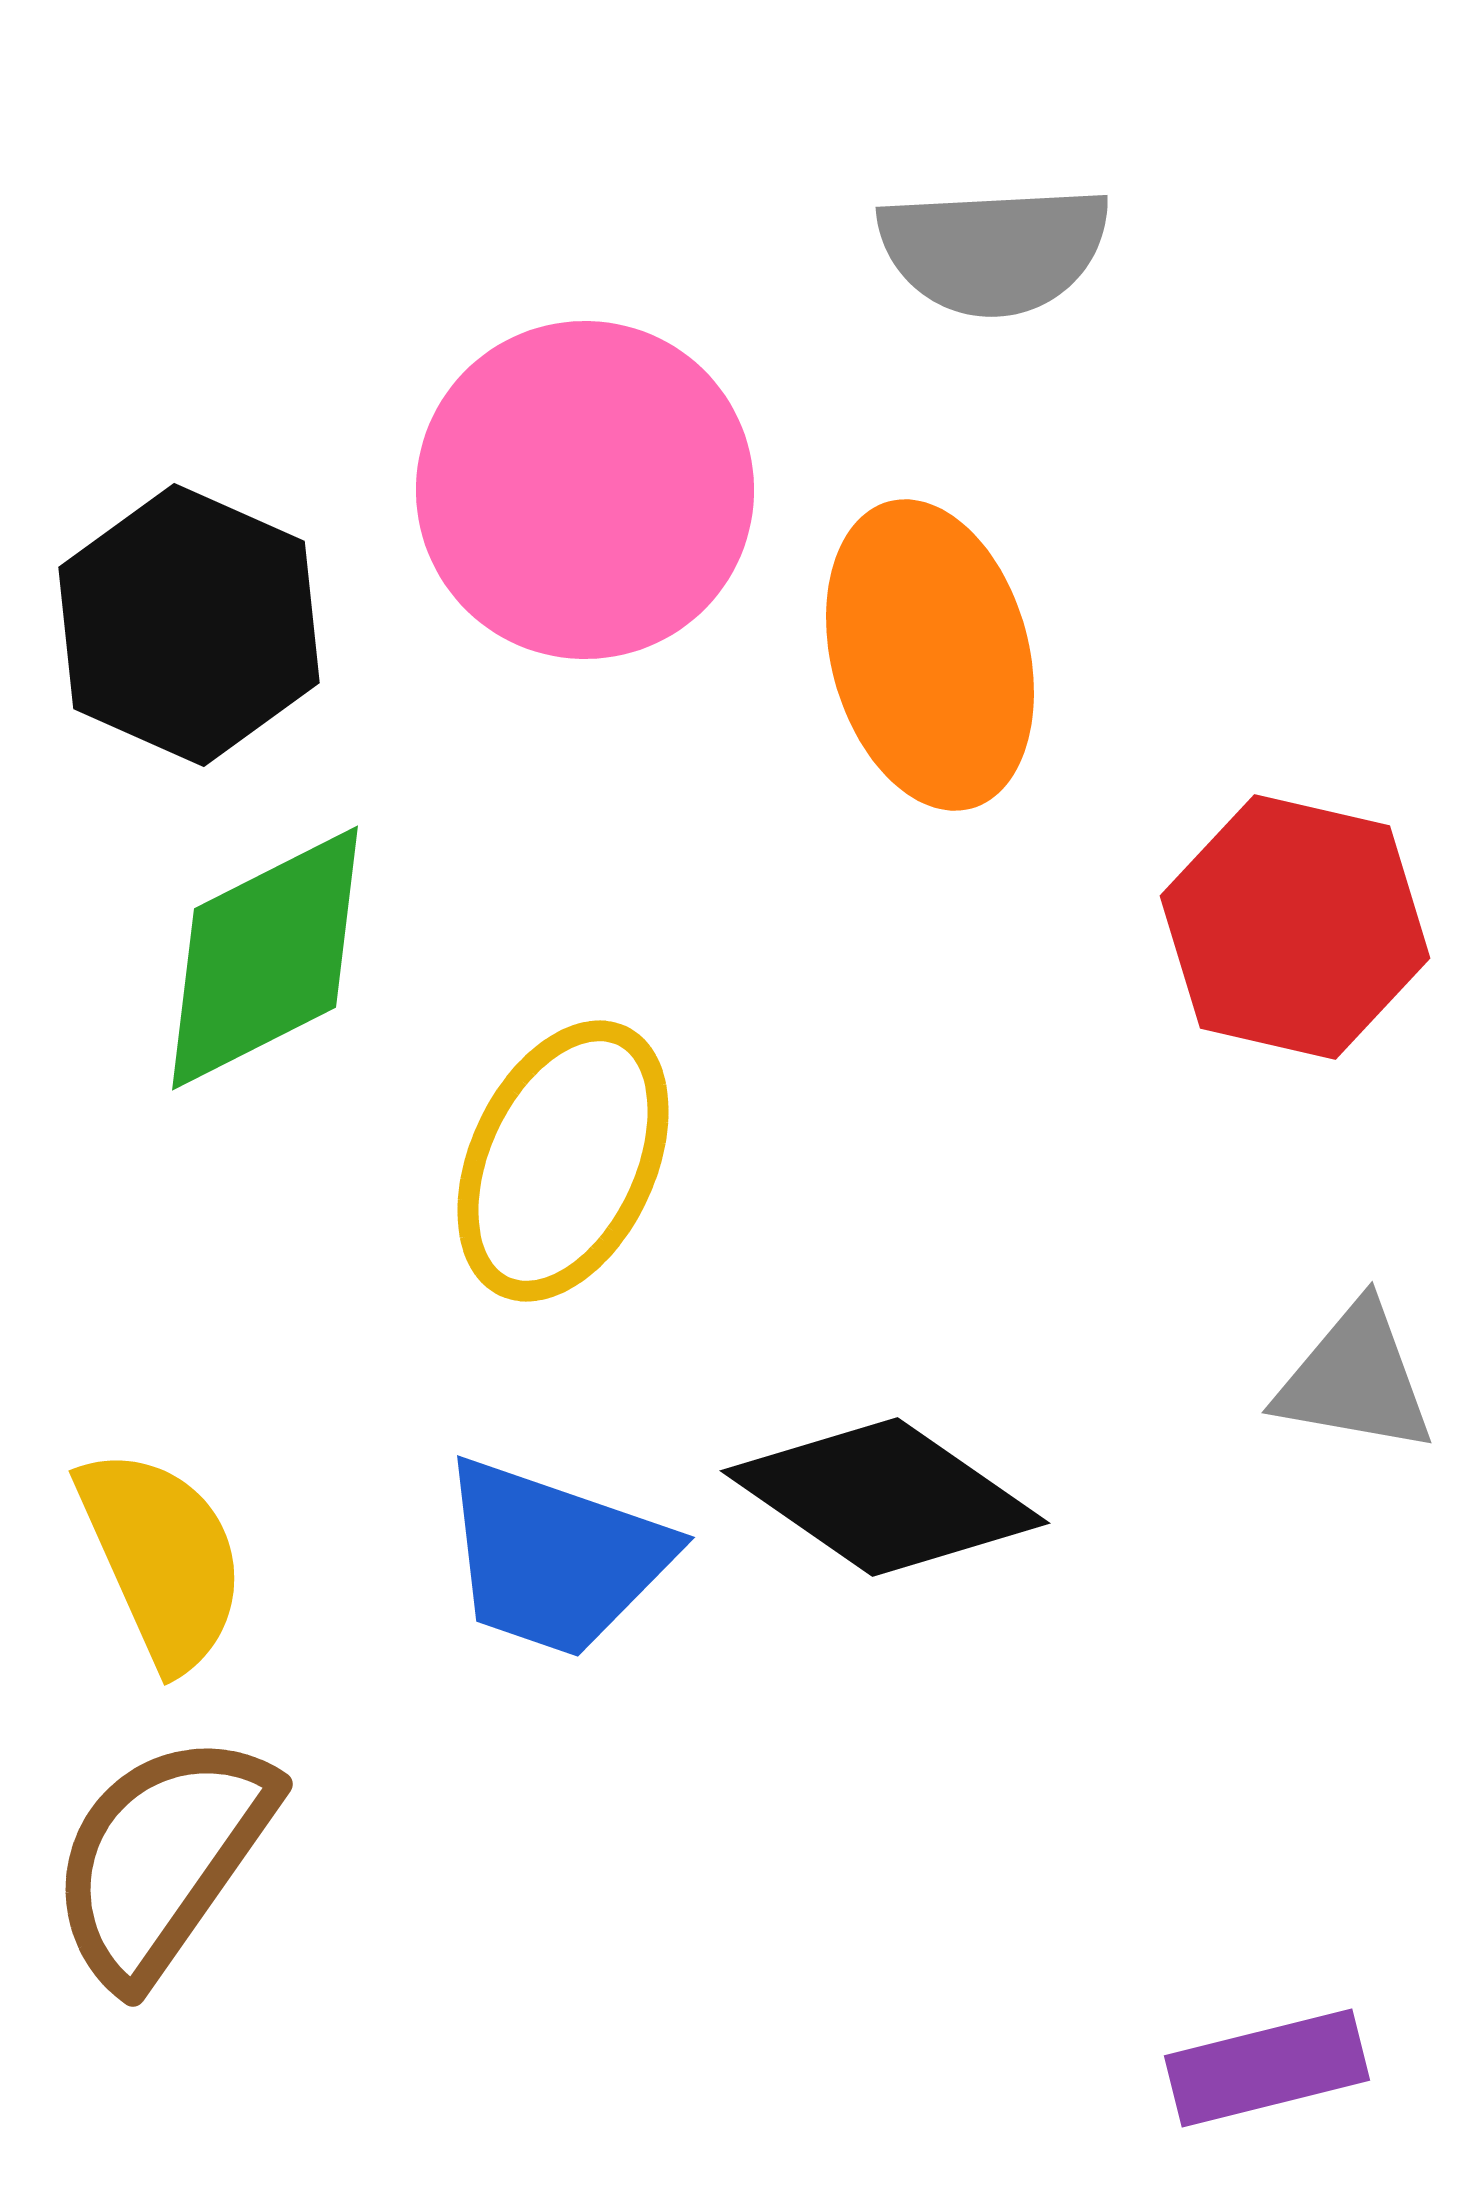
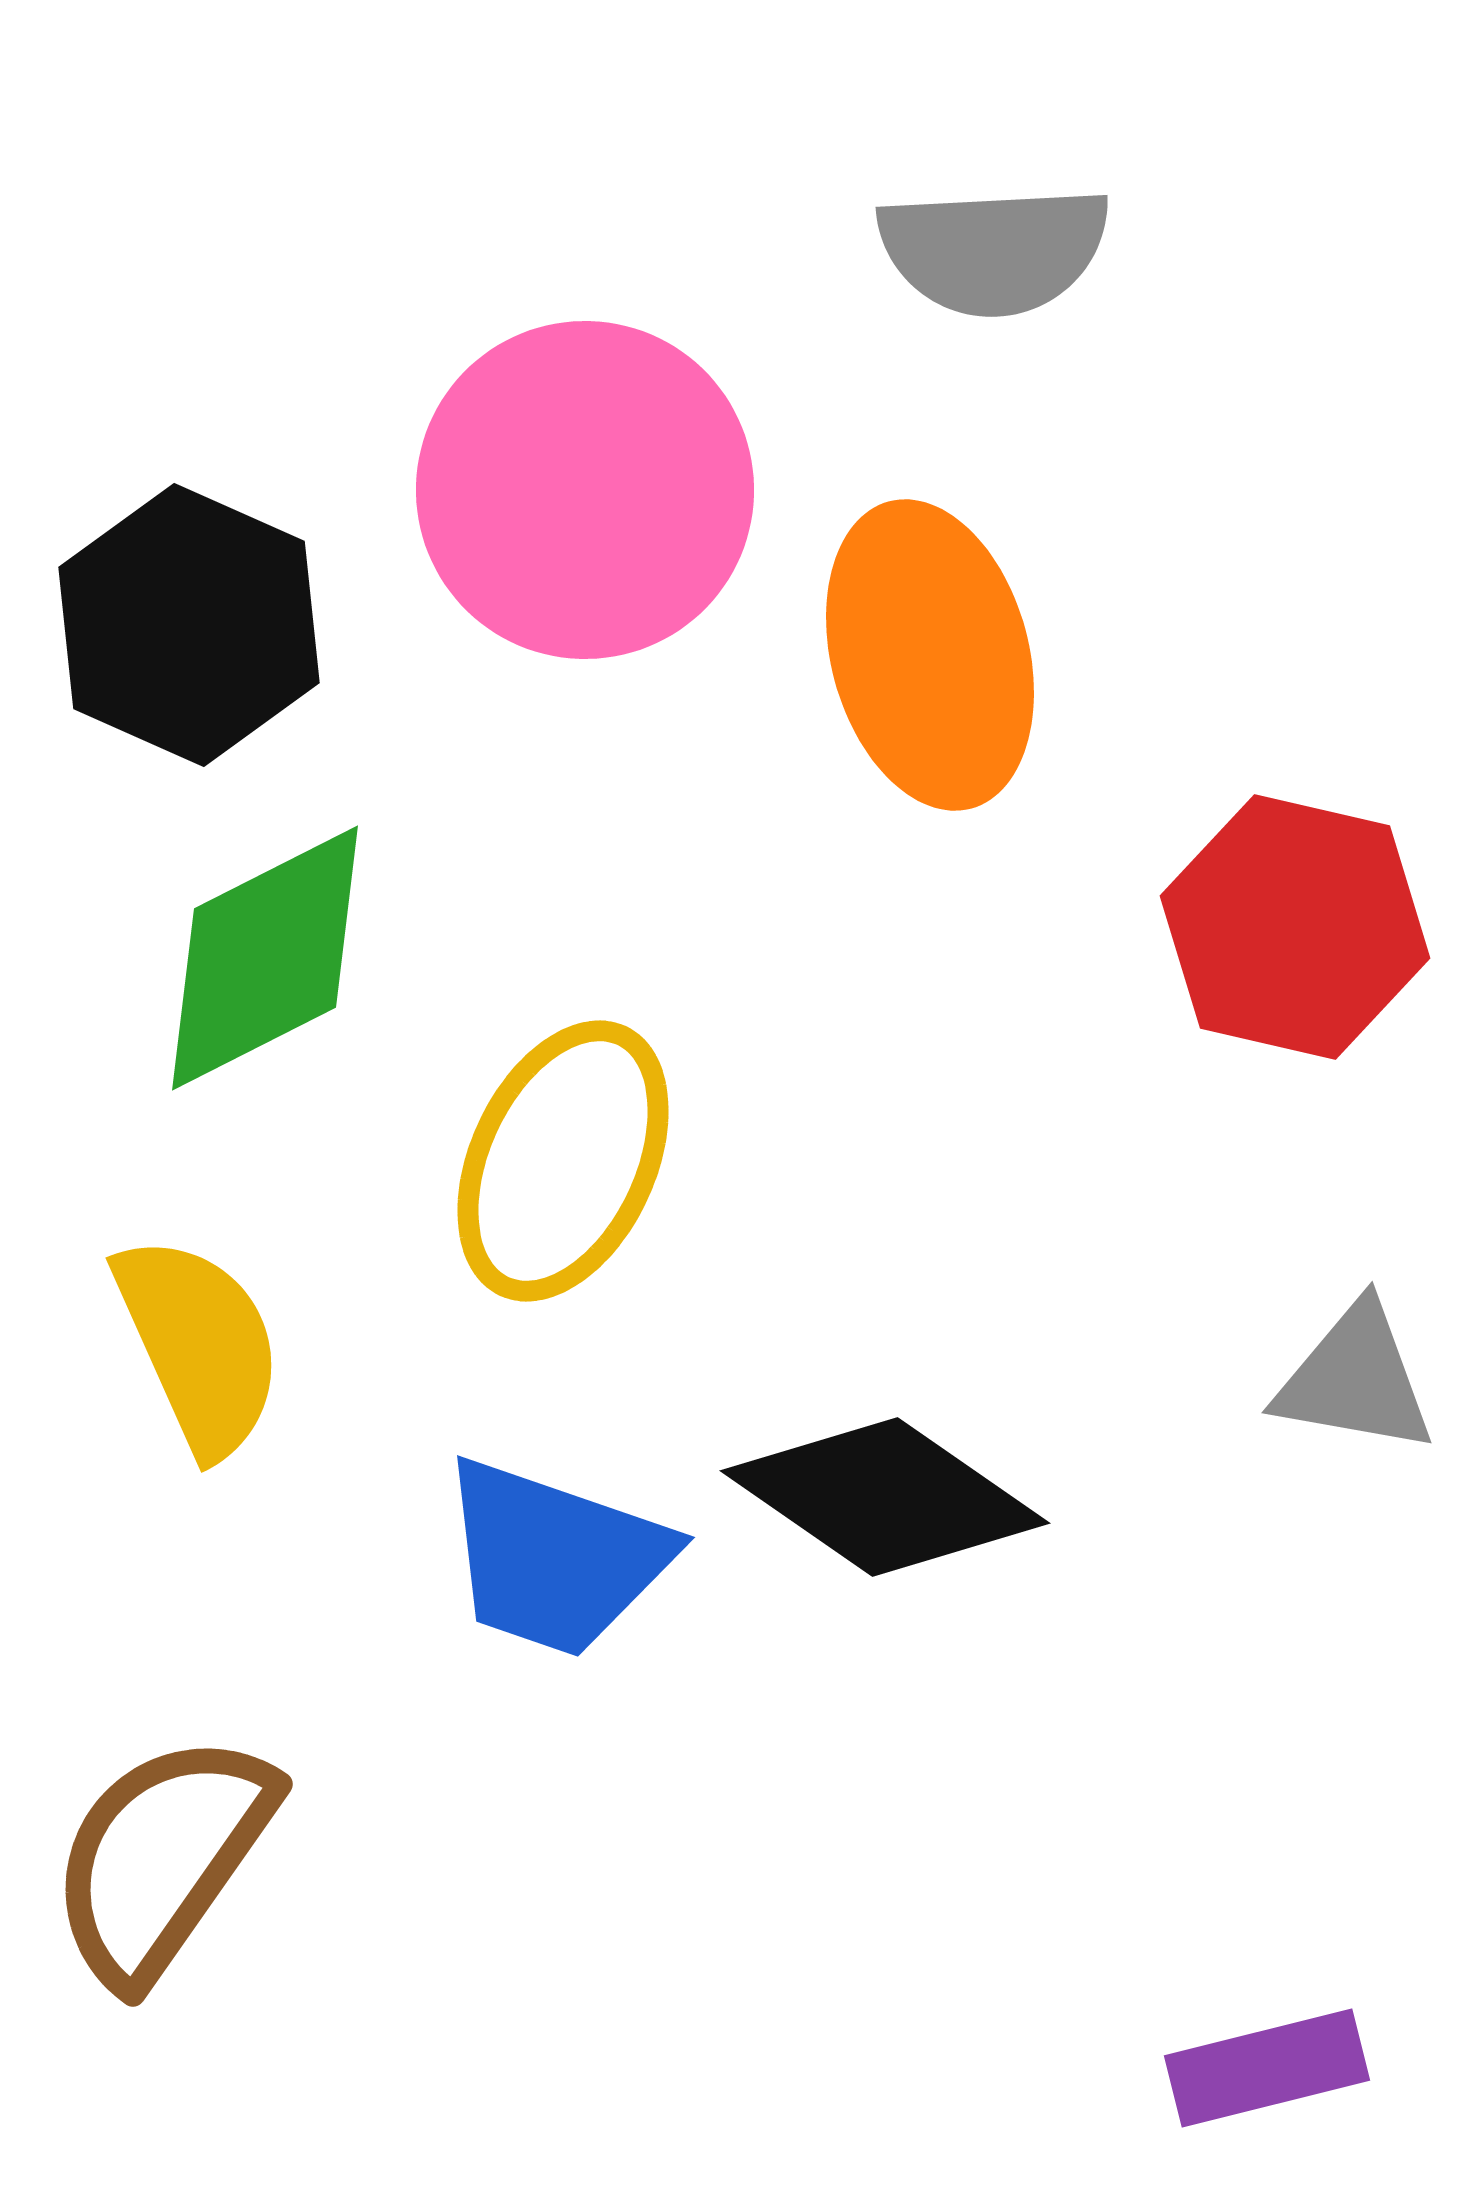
yellow semicircle: moved 37 px right, 213 px up
